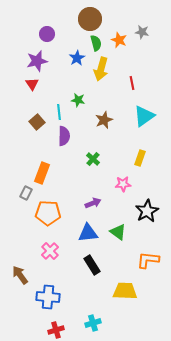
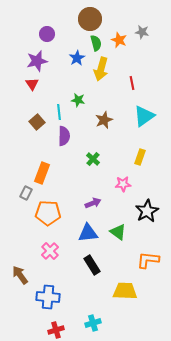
yellow rectangle: moved 1 px up
